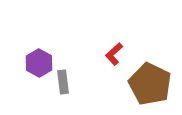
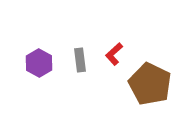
gray rectangle: moved 17 px right, 22 px up
